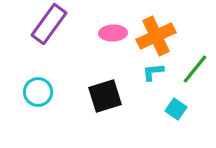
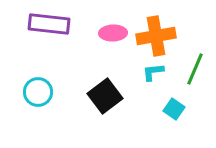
purple rectangle: rotated 60 degrees clockwise
orange cross: rotated 15 degrees clockwise
green line: rotated 16 degrees counterclockwise
black square: rotated 20 degrees counterclockwise
cyan square: moved 2 px left
